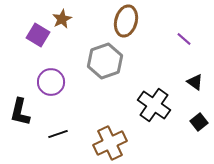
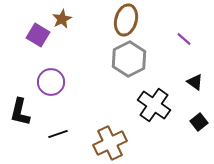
brown ellipse: moved 1 px up
gray hexagon: moved 24 px right, 2 px up; rotated 8 degrees counterclockwise
